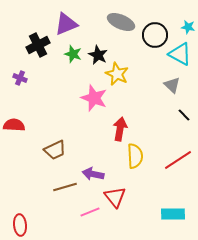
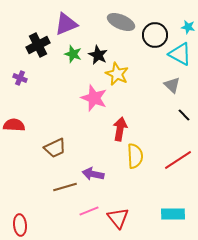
brown trapezoid: moved 2 px up
red triangle: moved 3 px right, 21 px down
pink line: moved 1 px left, 1 px up
